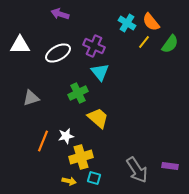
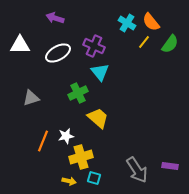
purple arrow: moved 5 px left, 4 px down
